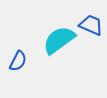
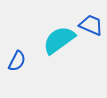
blue semicircle: moved 1 px left
